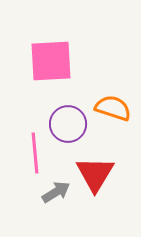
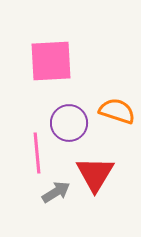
orange semicircle: moved 4 px right, 3 px down
purple circle: moved 1 px right, 1 px up
pink line: moved 2 px right
